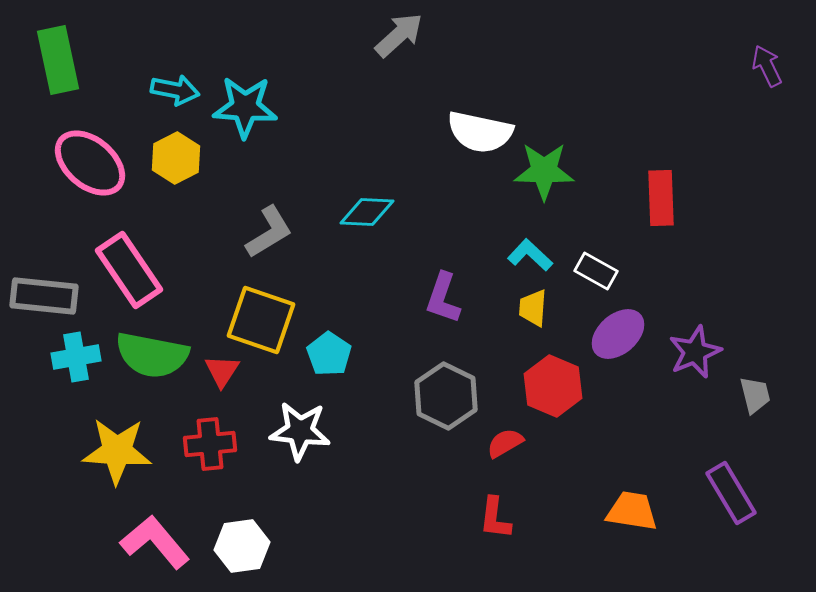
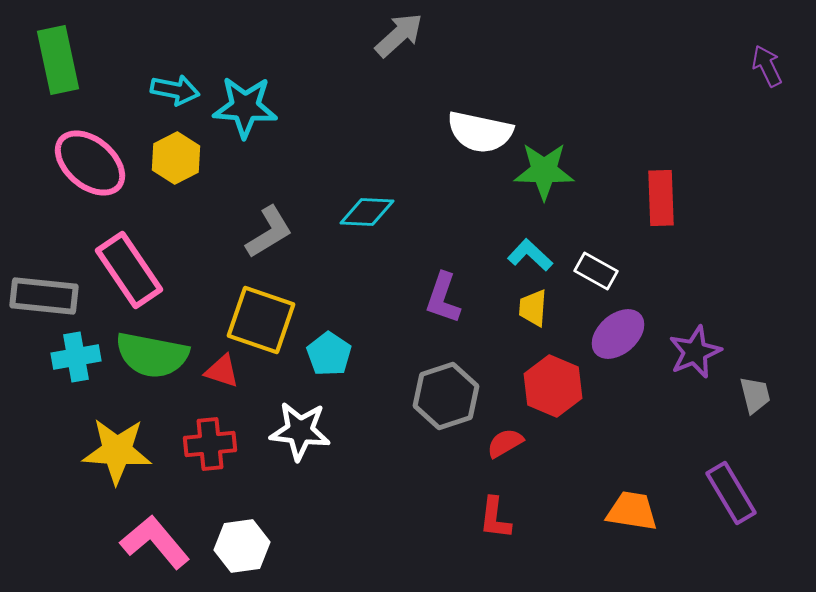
red triangle: rotated 45 degrees counterclockwise
gray hexagon: rotated 16 degrees clockwise
